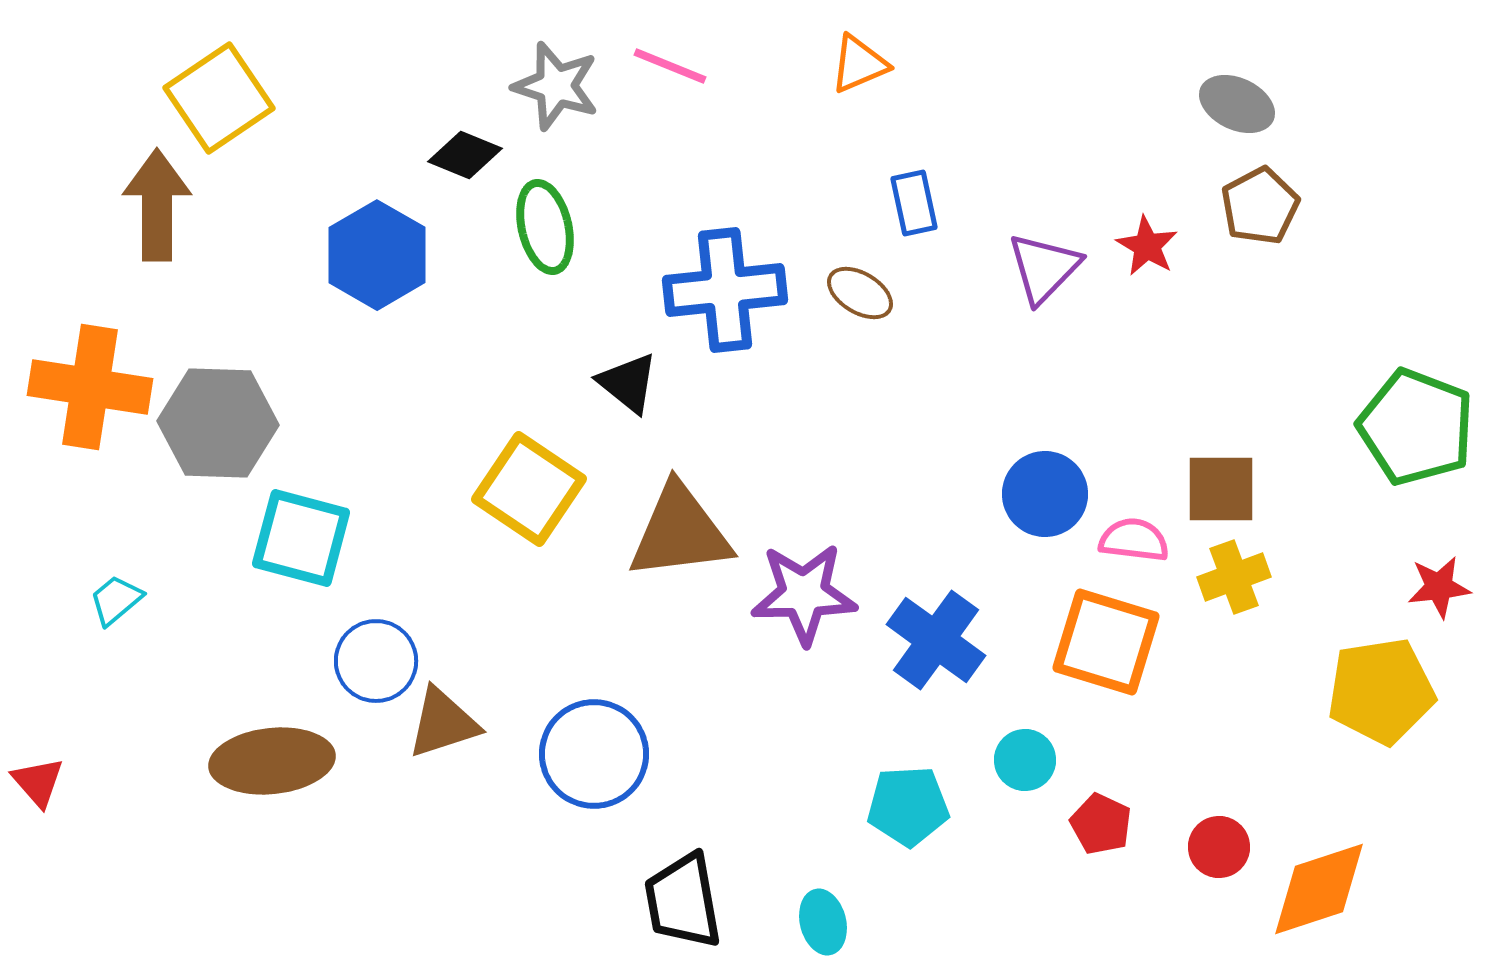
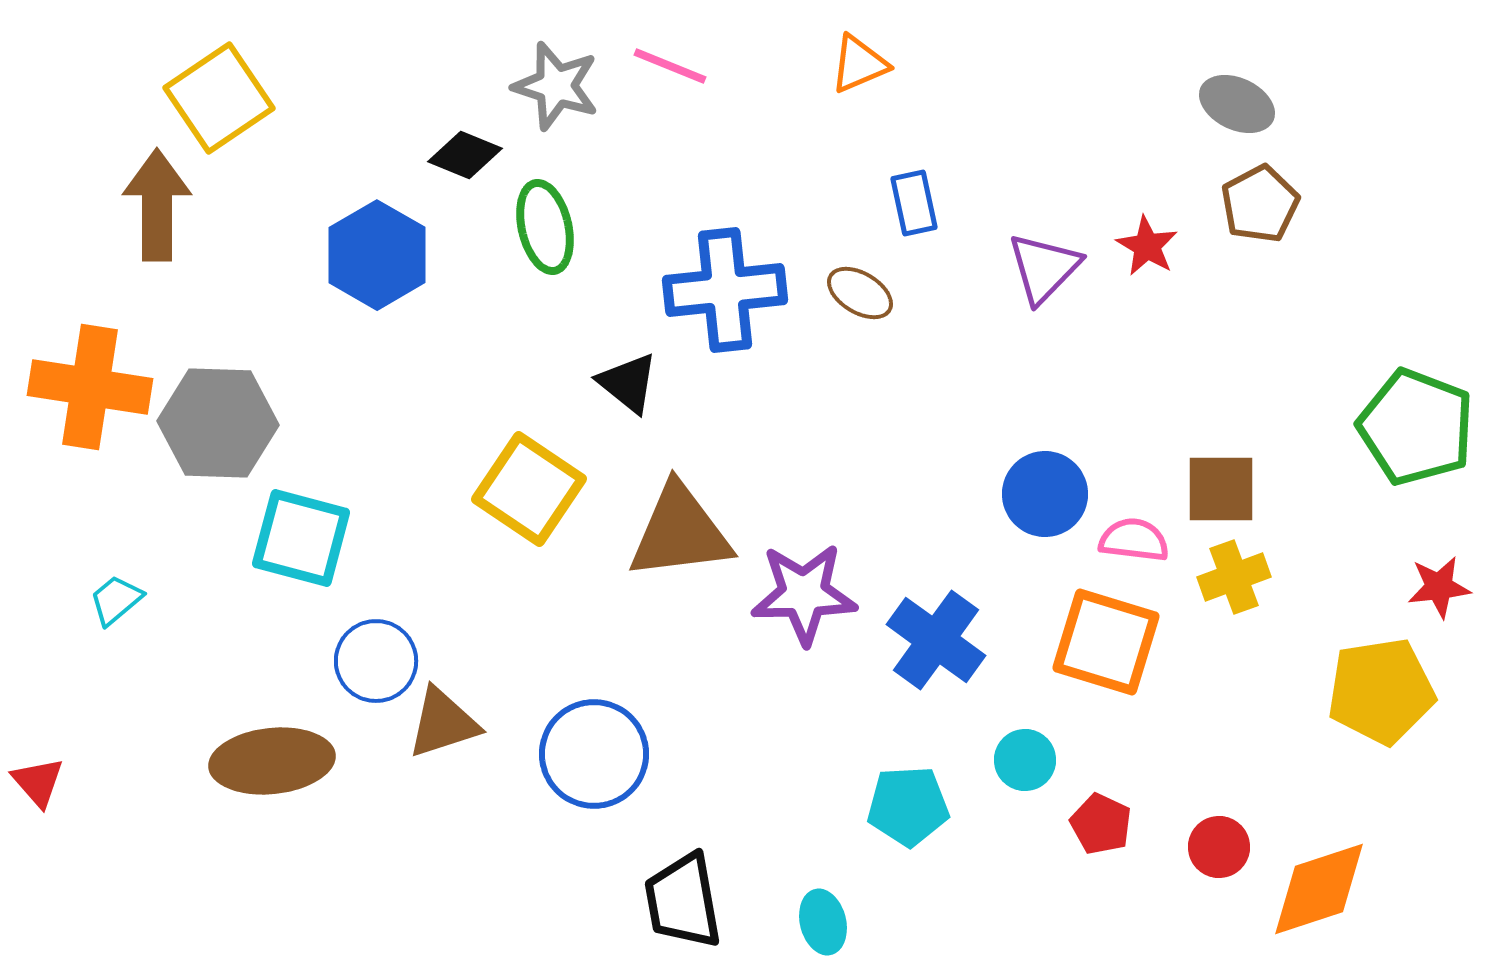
brown pentagon at (1260, 206): moved 2 px up
